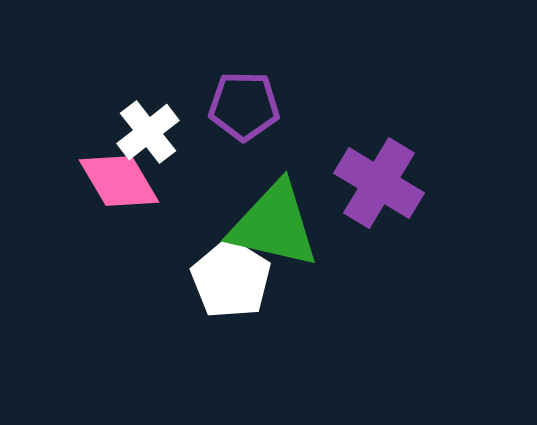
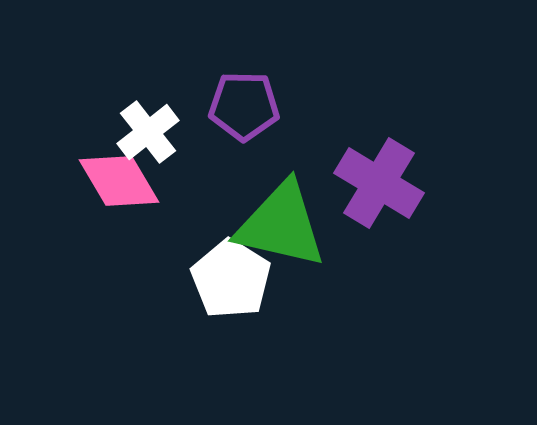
green triangle: moved 7 px right
